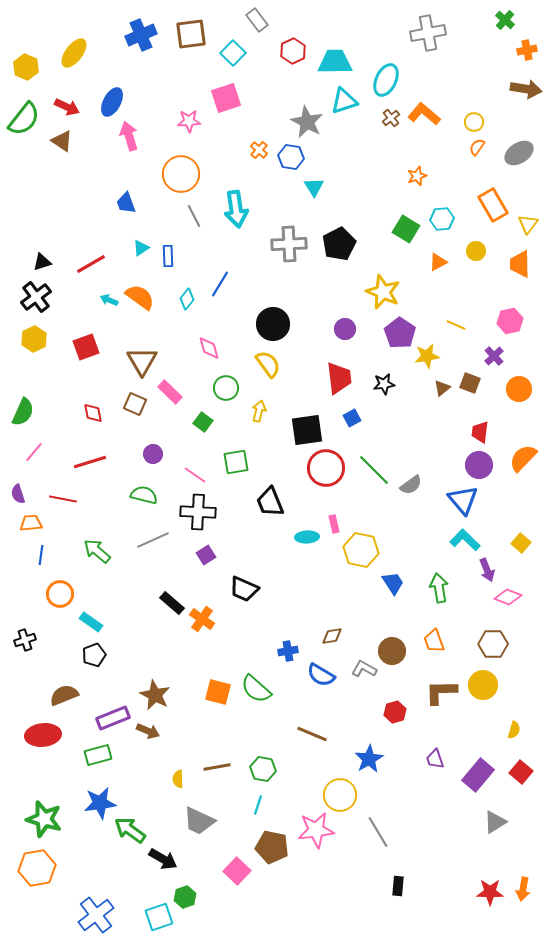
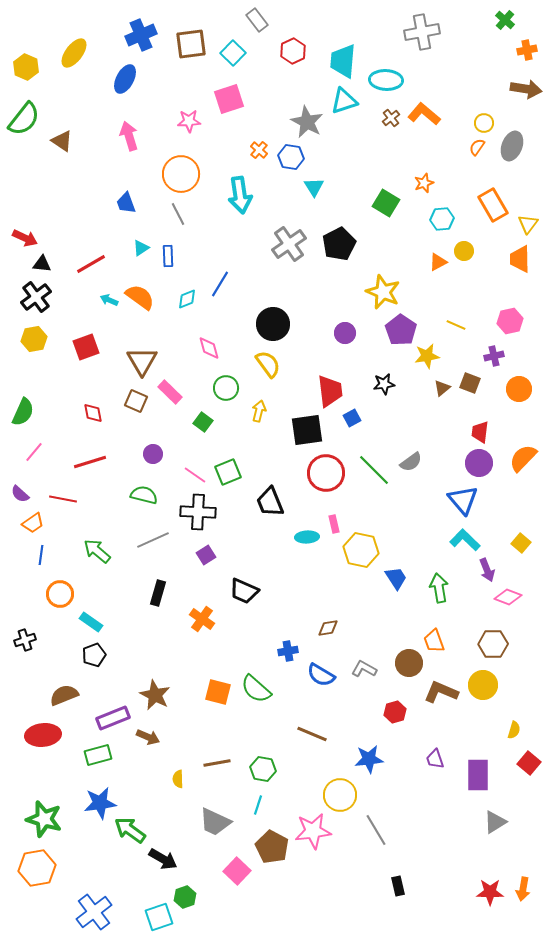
gray cross at (428, 33): moved 6 px left, 1 px up
brown square at (191, 34): moved 10 px down
cyan trapezoid at (335, 62): moved 8 px right, 1 px up; rotated 84 degrees counterclockwise
cyan ellipse at (386, 80): rotated 68 degrees clockwise
pink square at (226, 98): moved 3 px right, 1 px down
blue ellipse at (112, 102): moved 13 px right, 23 px up
red arrow at (67, 107): moved 42 px left, 131 px down
yellow circle at (474, 122): moved 10 px right, 1 px down
gray ellipse at (519, 153): moved 7 px left, 7 px up; rotated 36 degrees counterclockwise
orange star at (417, 176): moved 7 px right, 7 px down
cyan arrow at (236, 209): moved 4 px right, 14 px up
gray line at (194, 216): moved 16 px left, 2 px up
green square at (406, 229): moved 20 px left, 26 px up
gray cross at (289, 244): rotated 32 degrees counterclockwise
yellow circle at (476, 251): moved 12 px left
black triangle at (42, 262): moved 2 px down; rotated 24 degrees clockwise
orange trapezoid at (520, 264): moved 5 px up
cyan diamond at (187, 299): rotated 30 degrees clockwise
purple circle at (345, 329): moved 4 px down
purple pentagon at (400, 333): moved 1 px right, 3 px up
yellow hexagon at (34, 339): rotated 15 degrees clockwise
purple cross at (494, 356): rotated 30 degrees clockwise
red trapezoid at (339, 378): moved 9 px left, 13 px down
brown square at (135, 404): moved 1 px right, 3 px up
green square at (236, 462): moved 8 px left, 10 px down; rotated 12 degrees counterclockwise
purple circle at (479, 465): moved 2 px up
red circle at (326, 468): moved 5 px down
gray semicircle at (411, 485): moved 23 px up
purple semicircle at (18, 494): moved 2 px right; rotated 30 degrees counterclockwise
orange trapezoid at (31, 523): moved 2 px right; rotated 150 degrees clockwise
blue trapezoid at (393, 583): moved 3 px right, 5 px up
black trapezoid at (244, 589): moved 2 px down
black rectangle at (172, 603): moved 14 px left, 10 px up; rotated 65 degrees clockwise
brown diamond at (332, 636): moved 4 px left, 8 px up
brown circle at (392, 651): moved 17 px right, 12 px down
brown L-shape at (441, 692): rotated 24 degrees clockwise
brown arrow at (148, 731): moved 6 px down
blue star at (369, 759): rotated 24 degrees clockwise
brown line at (217, 767): moved 4 px up
red square at (521, 772): moved 8 px right, 9 px up
purple rectangle at (478, 775): rotated 40 degrees counterclockwise
gray trapezoid at (199, 821): moved 16 px right, 1 px down
pink star at (316, 830): moved 3 px left, 1 px down
gray line at (378, 832): moved 2 px left, 2 px up
brown pentagon at (272, 847): rotated 16 degrees clockwise
black rectangle at (398, 886): rotated 18 degrees counterclockwise
blue cross at (96, 915): moved 2 px left, 3 px up
